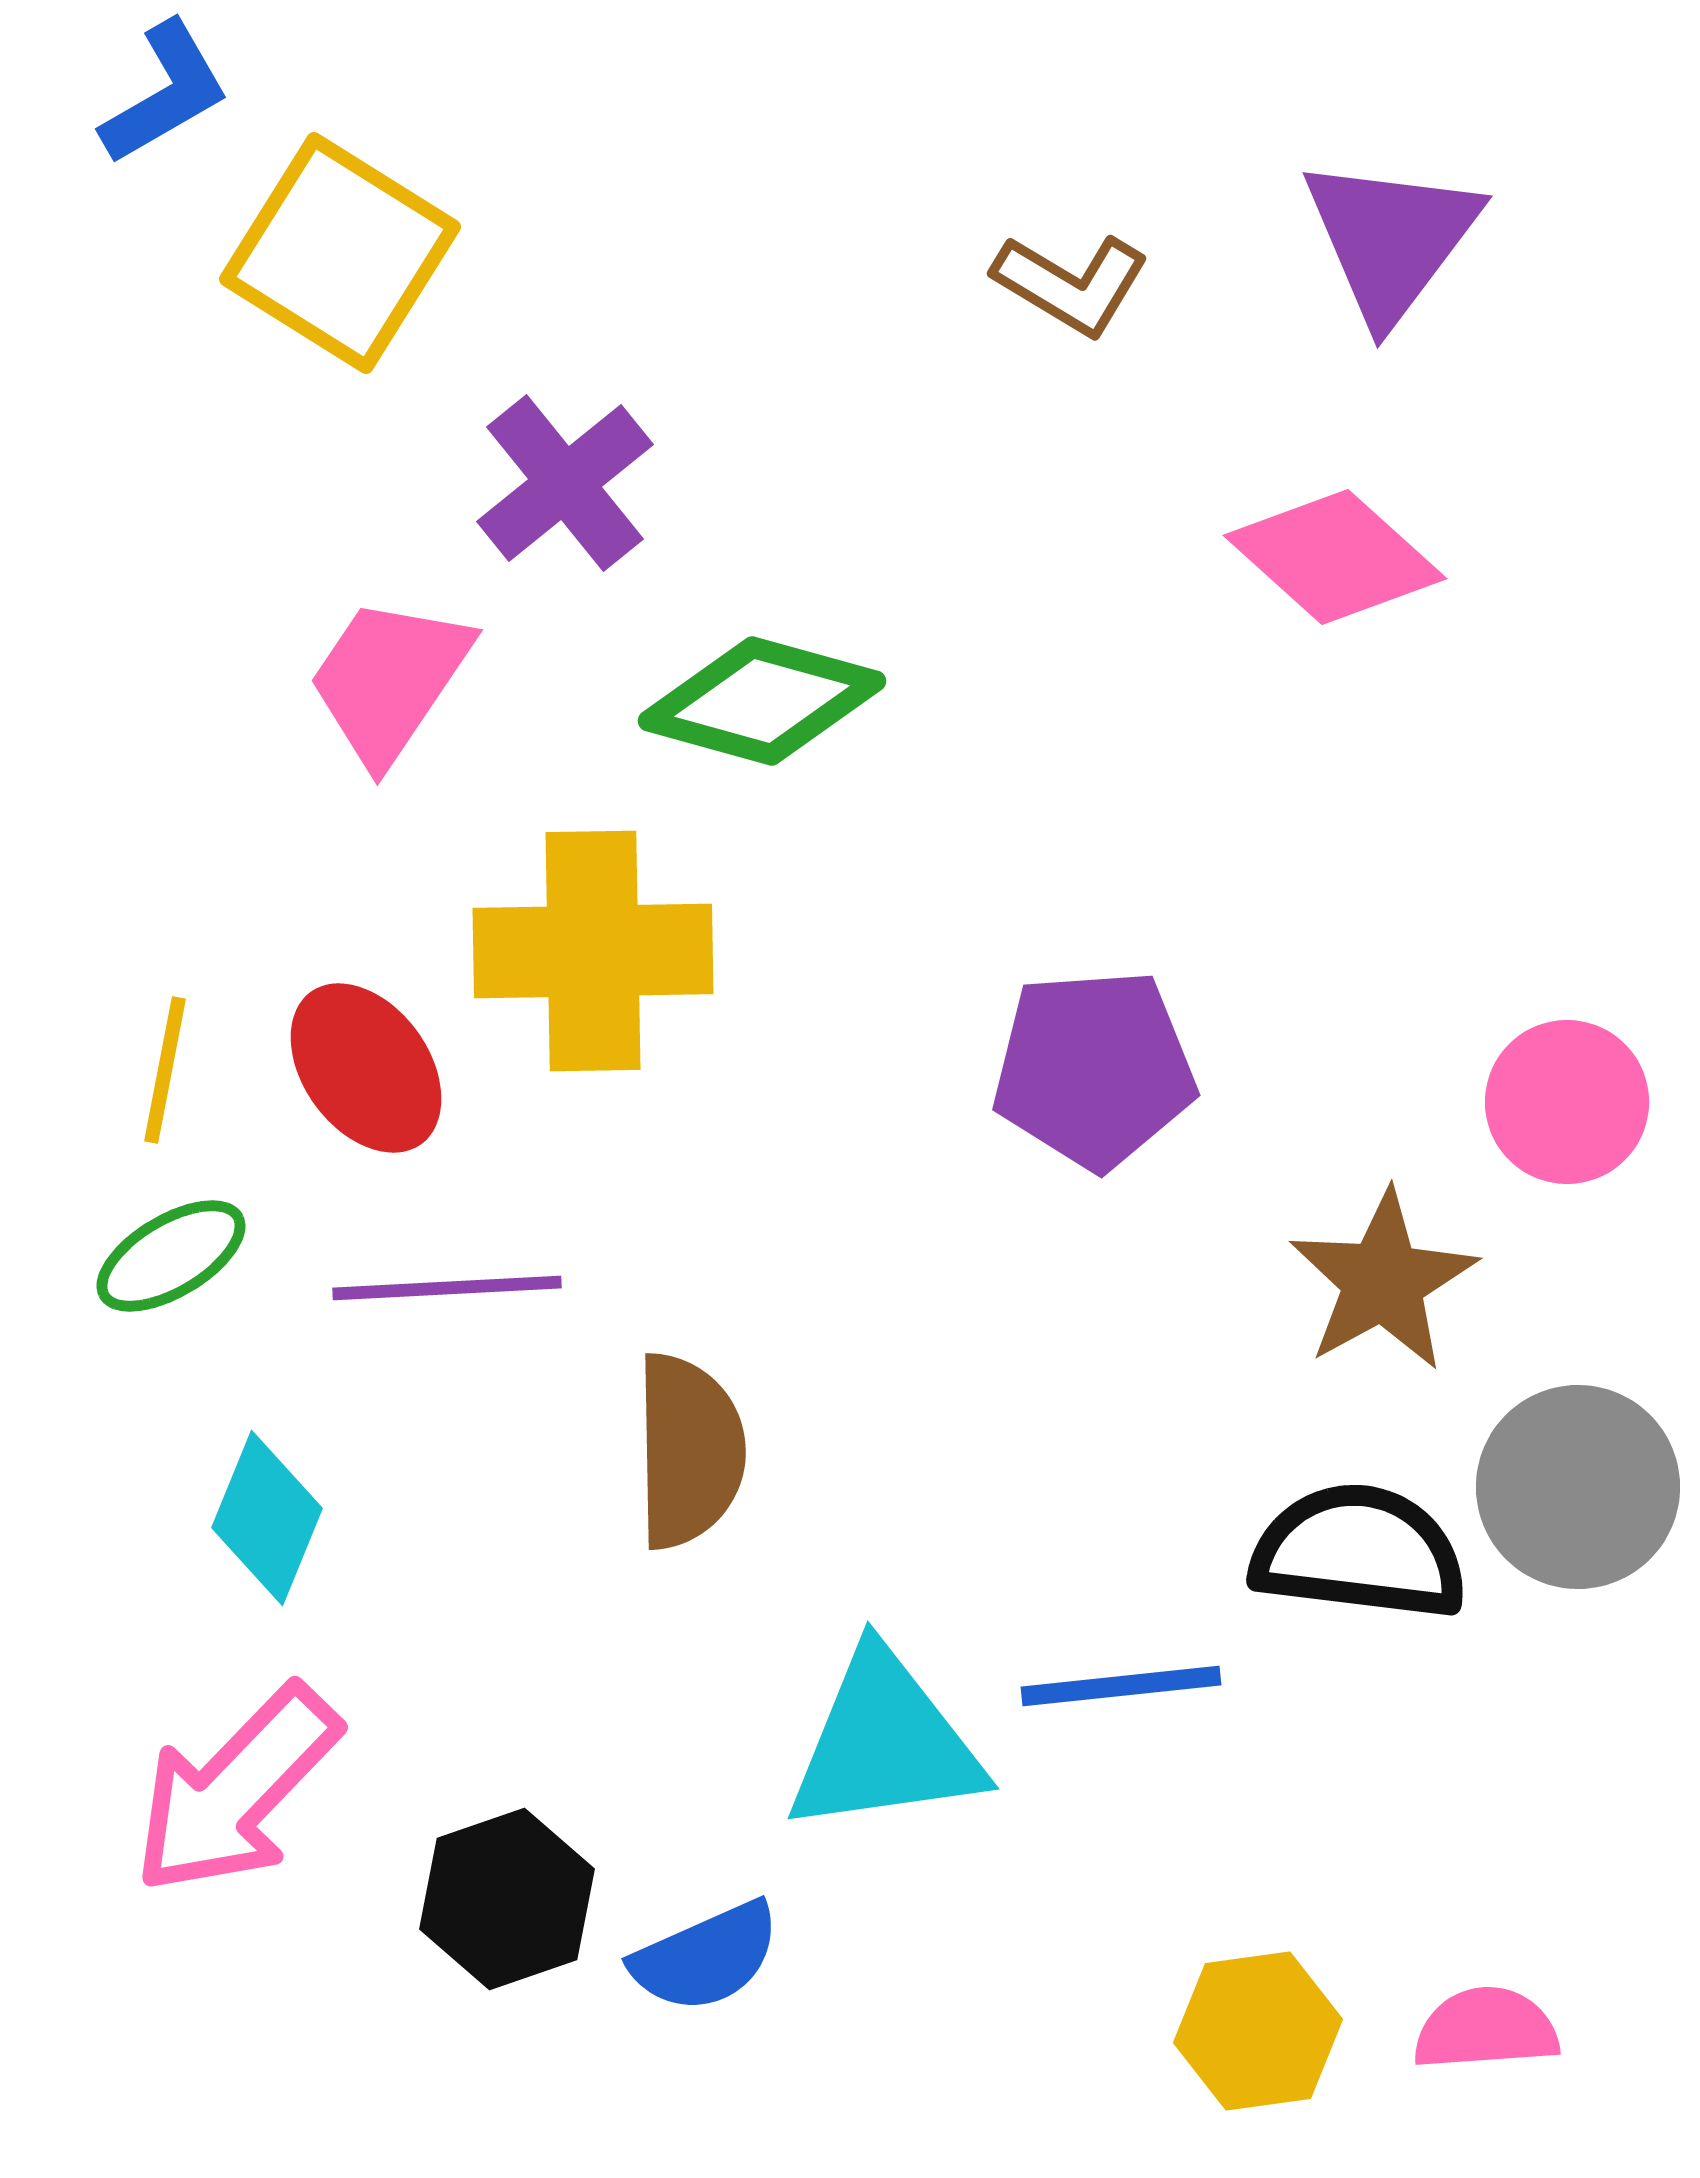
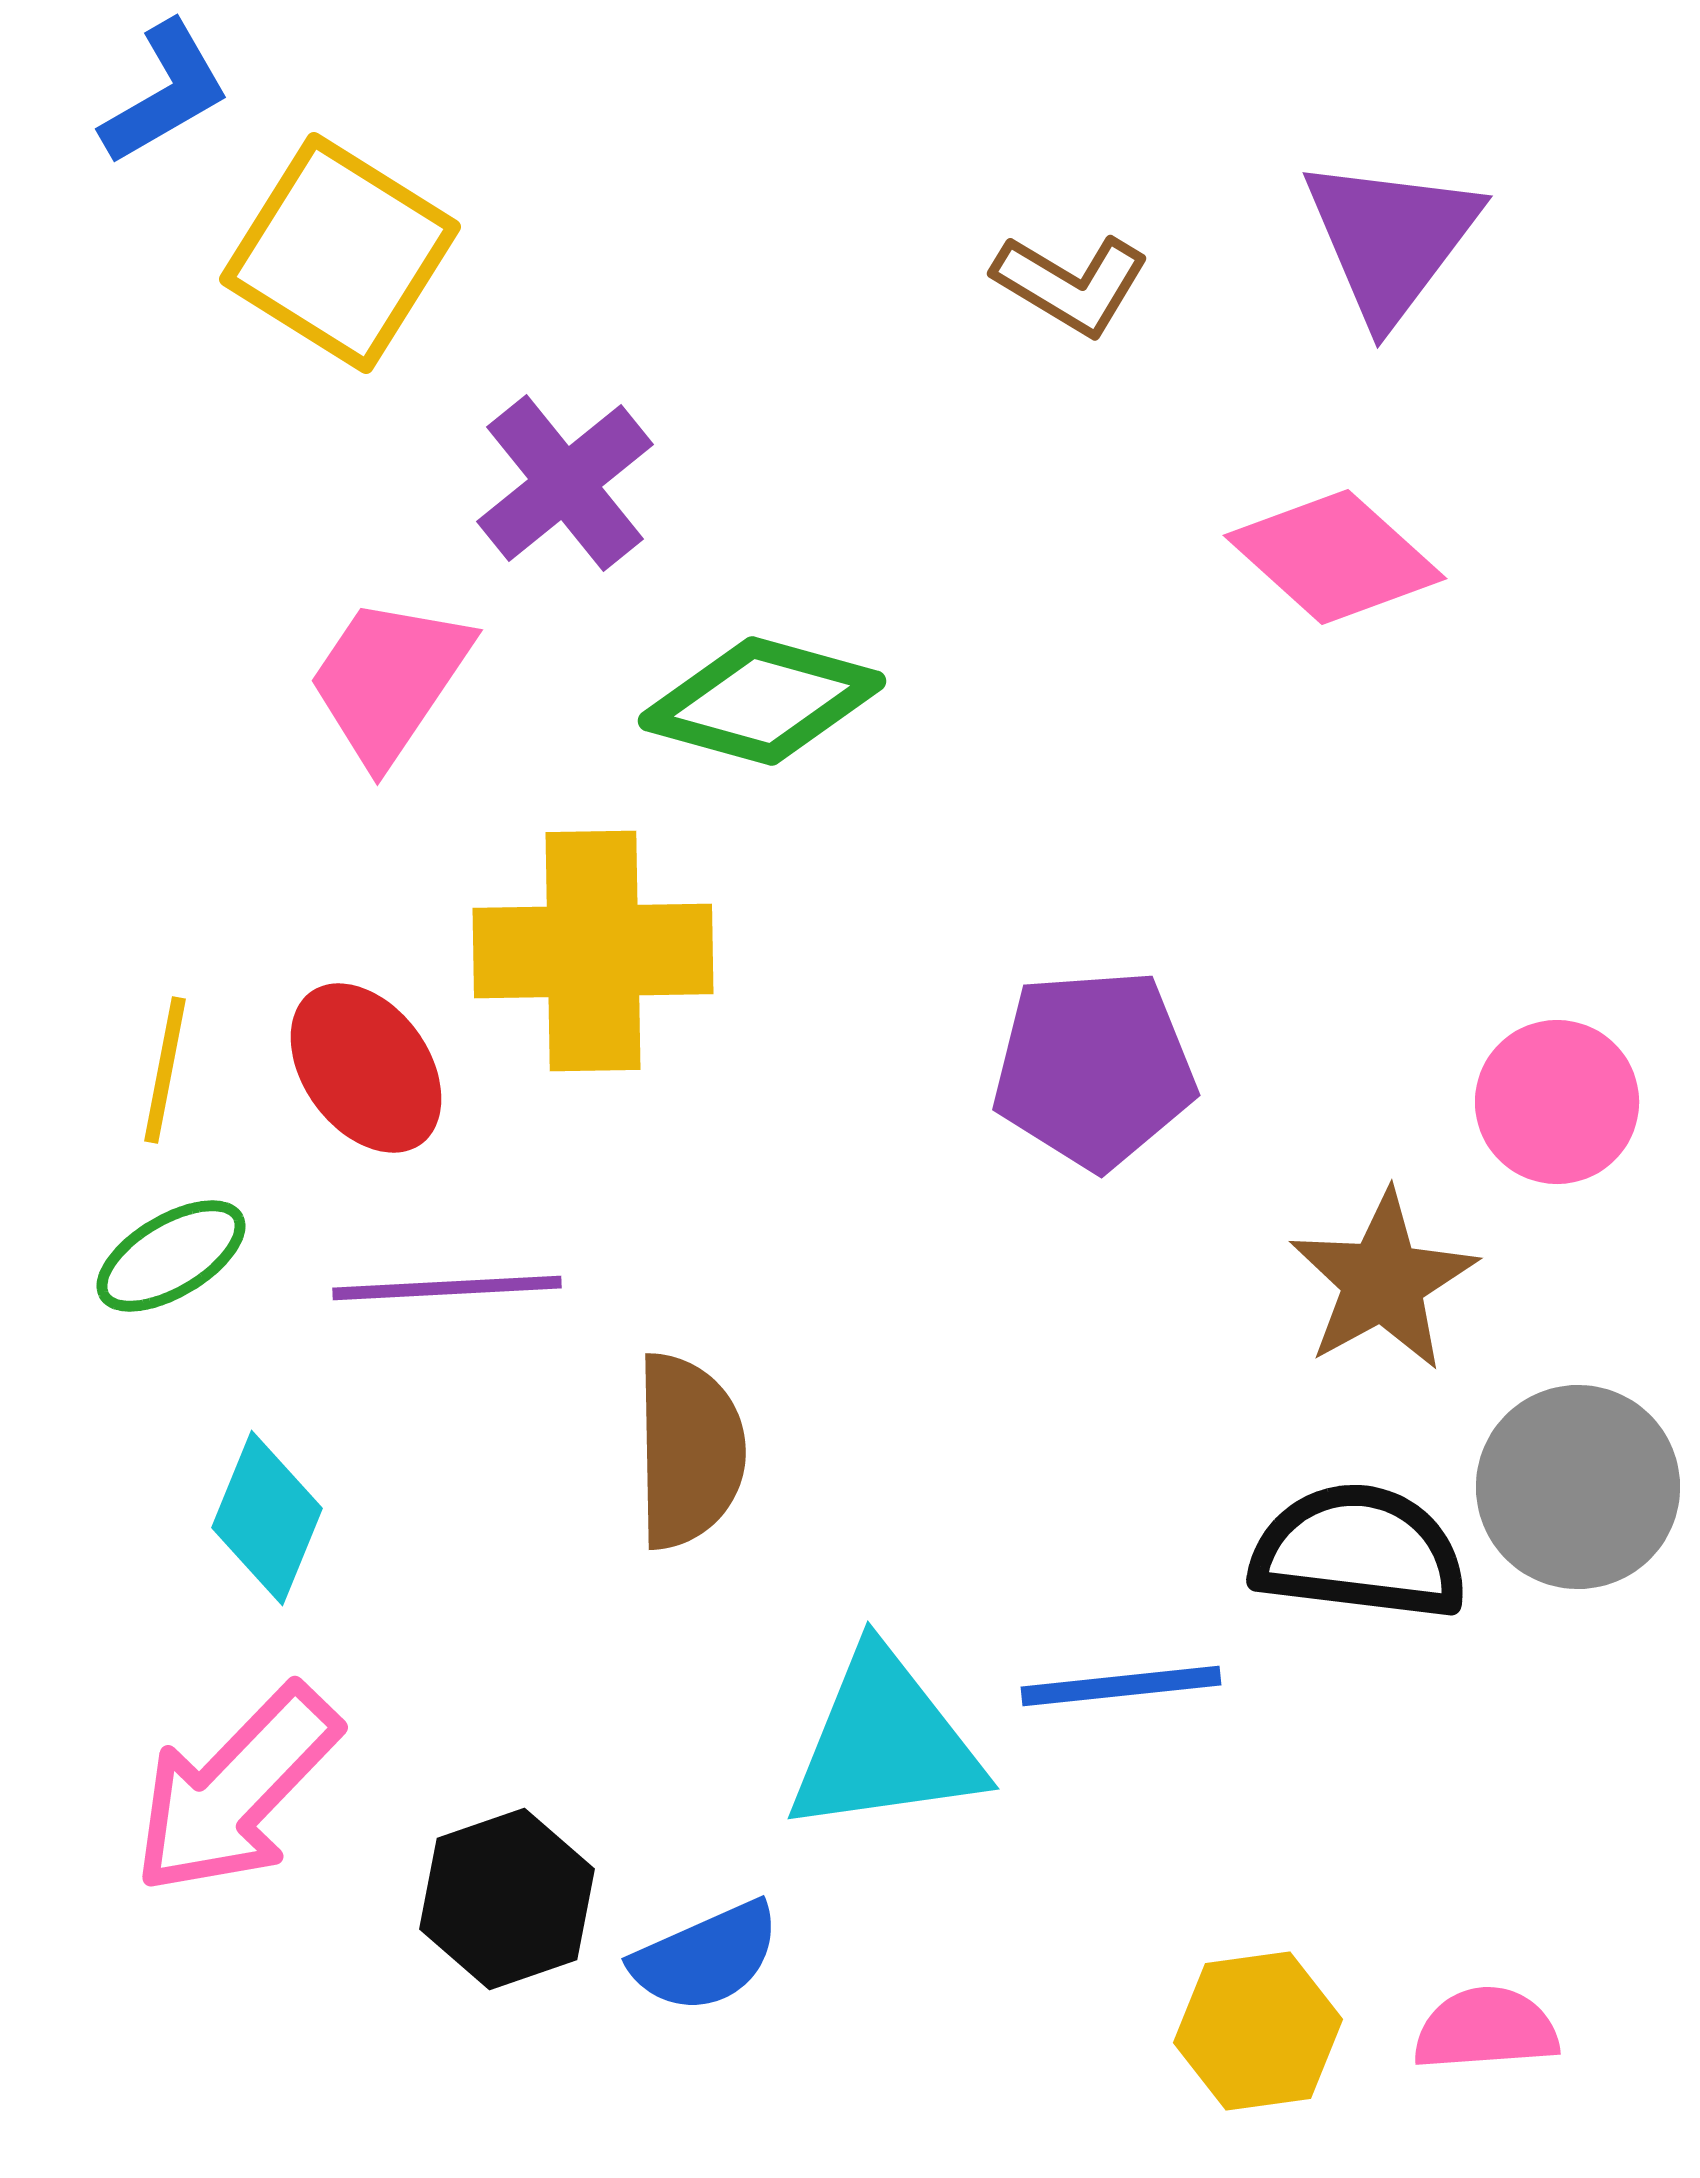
pink circle: moved 10 px left
